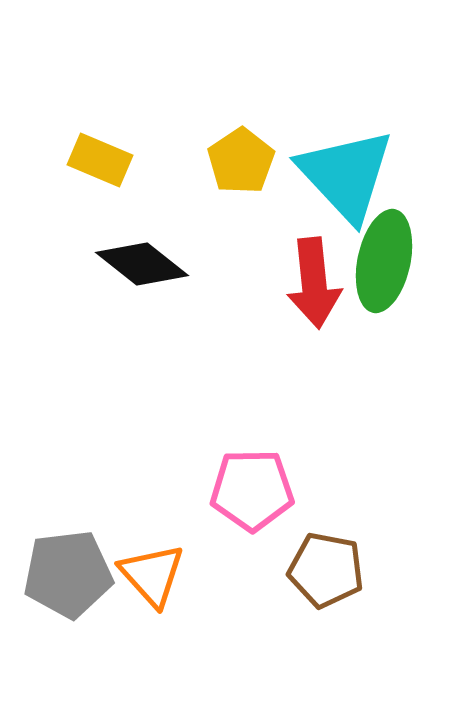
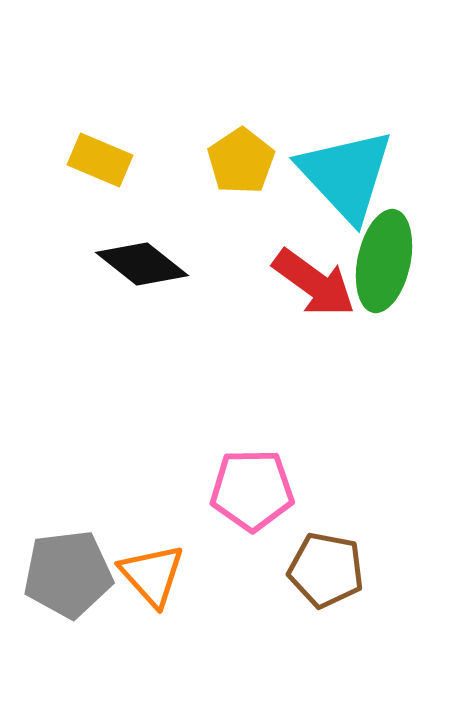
red arrow: rotated 48 degrees counterclockwise
